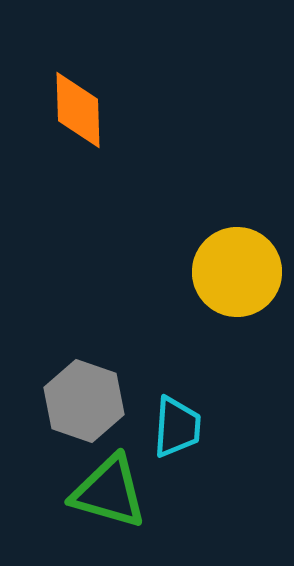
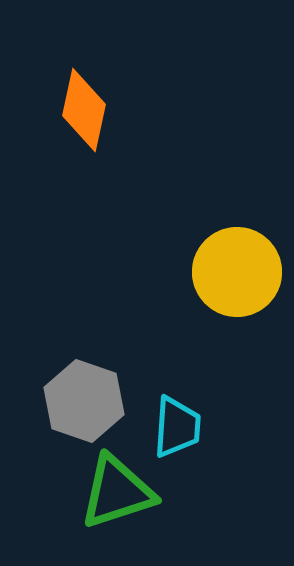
orange diamond: moved 6 px right; rotated 14 degrees clockwise
green triangle: moved 8 px right; rotated 34 degrees counterclockwise
